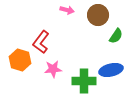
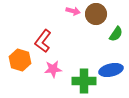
pink arrow: moved 6 px right, 1 px down
brown circle: moved 2 px left, 1 px up
green semicircle: moved 2 px up
red L-shape: moved 2 px right, 1 px up
